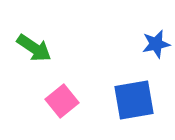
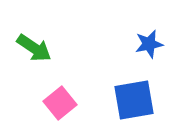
blue star: moved 7 px left
pink square: moved 2 px left, 2 px down
